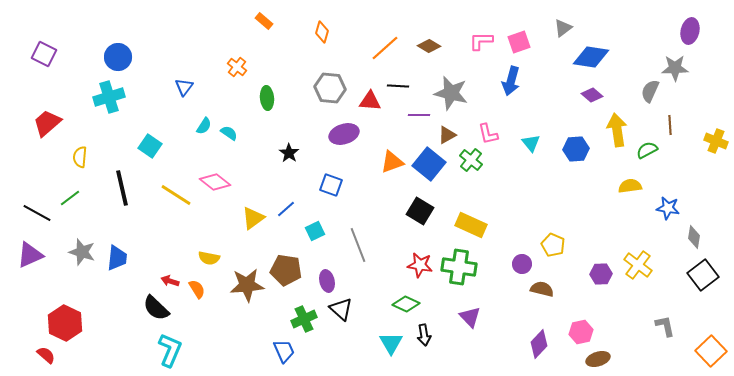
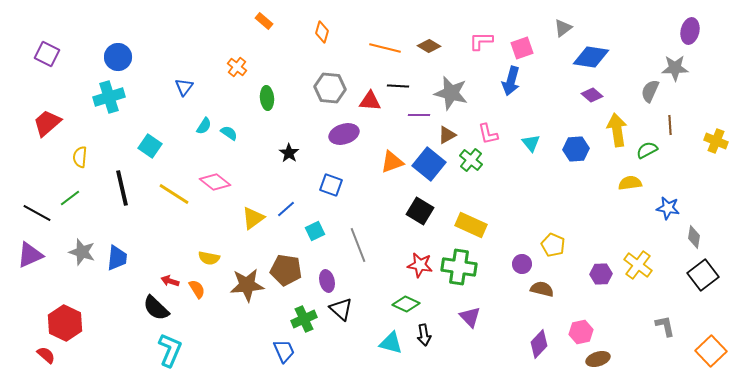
pink square at (519, 42): moved 3 px right, 6 px down
orange line at (385, 48): rotated 56 degrees clockwise
purple square at (44, 54): moved 3 px right
yellow semicircle at (630, 186): moved 3 px up
yellow line at (176, 195): moved 2 px left, 1 px up
cyan triangle at (391, 343): rotated 45 degrees counterclockwise
